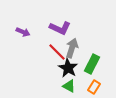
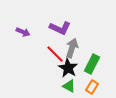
red line: moved 2 px left, 2 px down
orange rectangle: moved 2 px left
